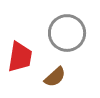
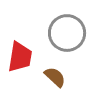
brown semicircle: rotated 95 degrees counterclockwise
